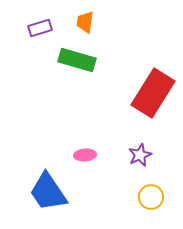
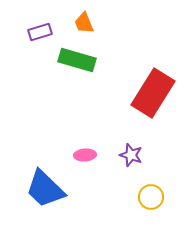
orange trapezoid: moved 1 px left, 1 px down; rotated 30 degrees counterclockwise
purple rectangle: moved 4 px down
purple star: moved 9 px left; rotated 30 degrees counterclockwise
blue trapezoid: moved 3 px left, 3 px up; rotated 12 degrees counterclockwise
